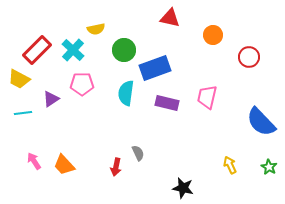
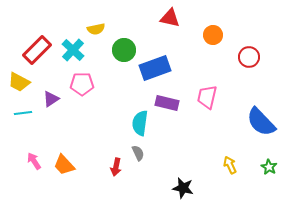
yellow trapezoid: moved 3 px down
cyan semicircle: moved 14 px right, 30 px down
